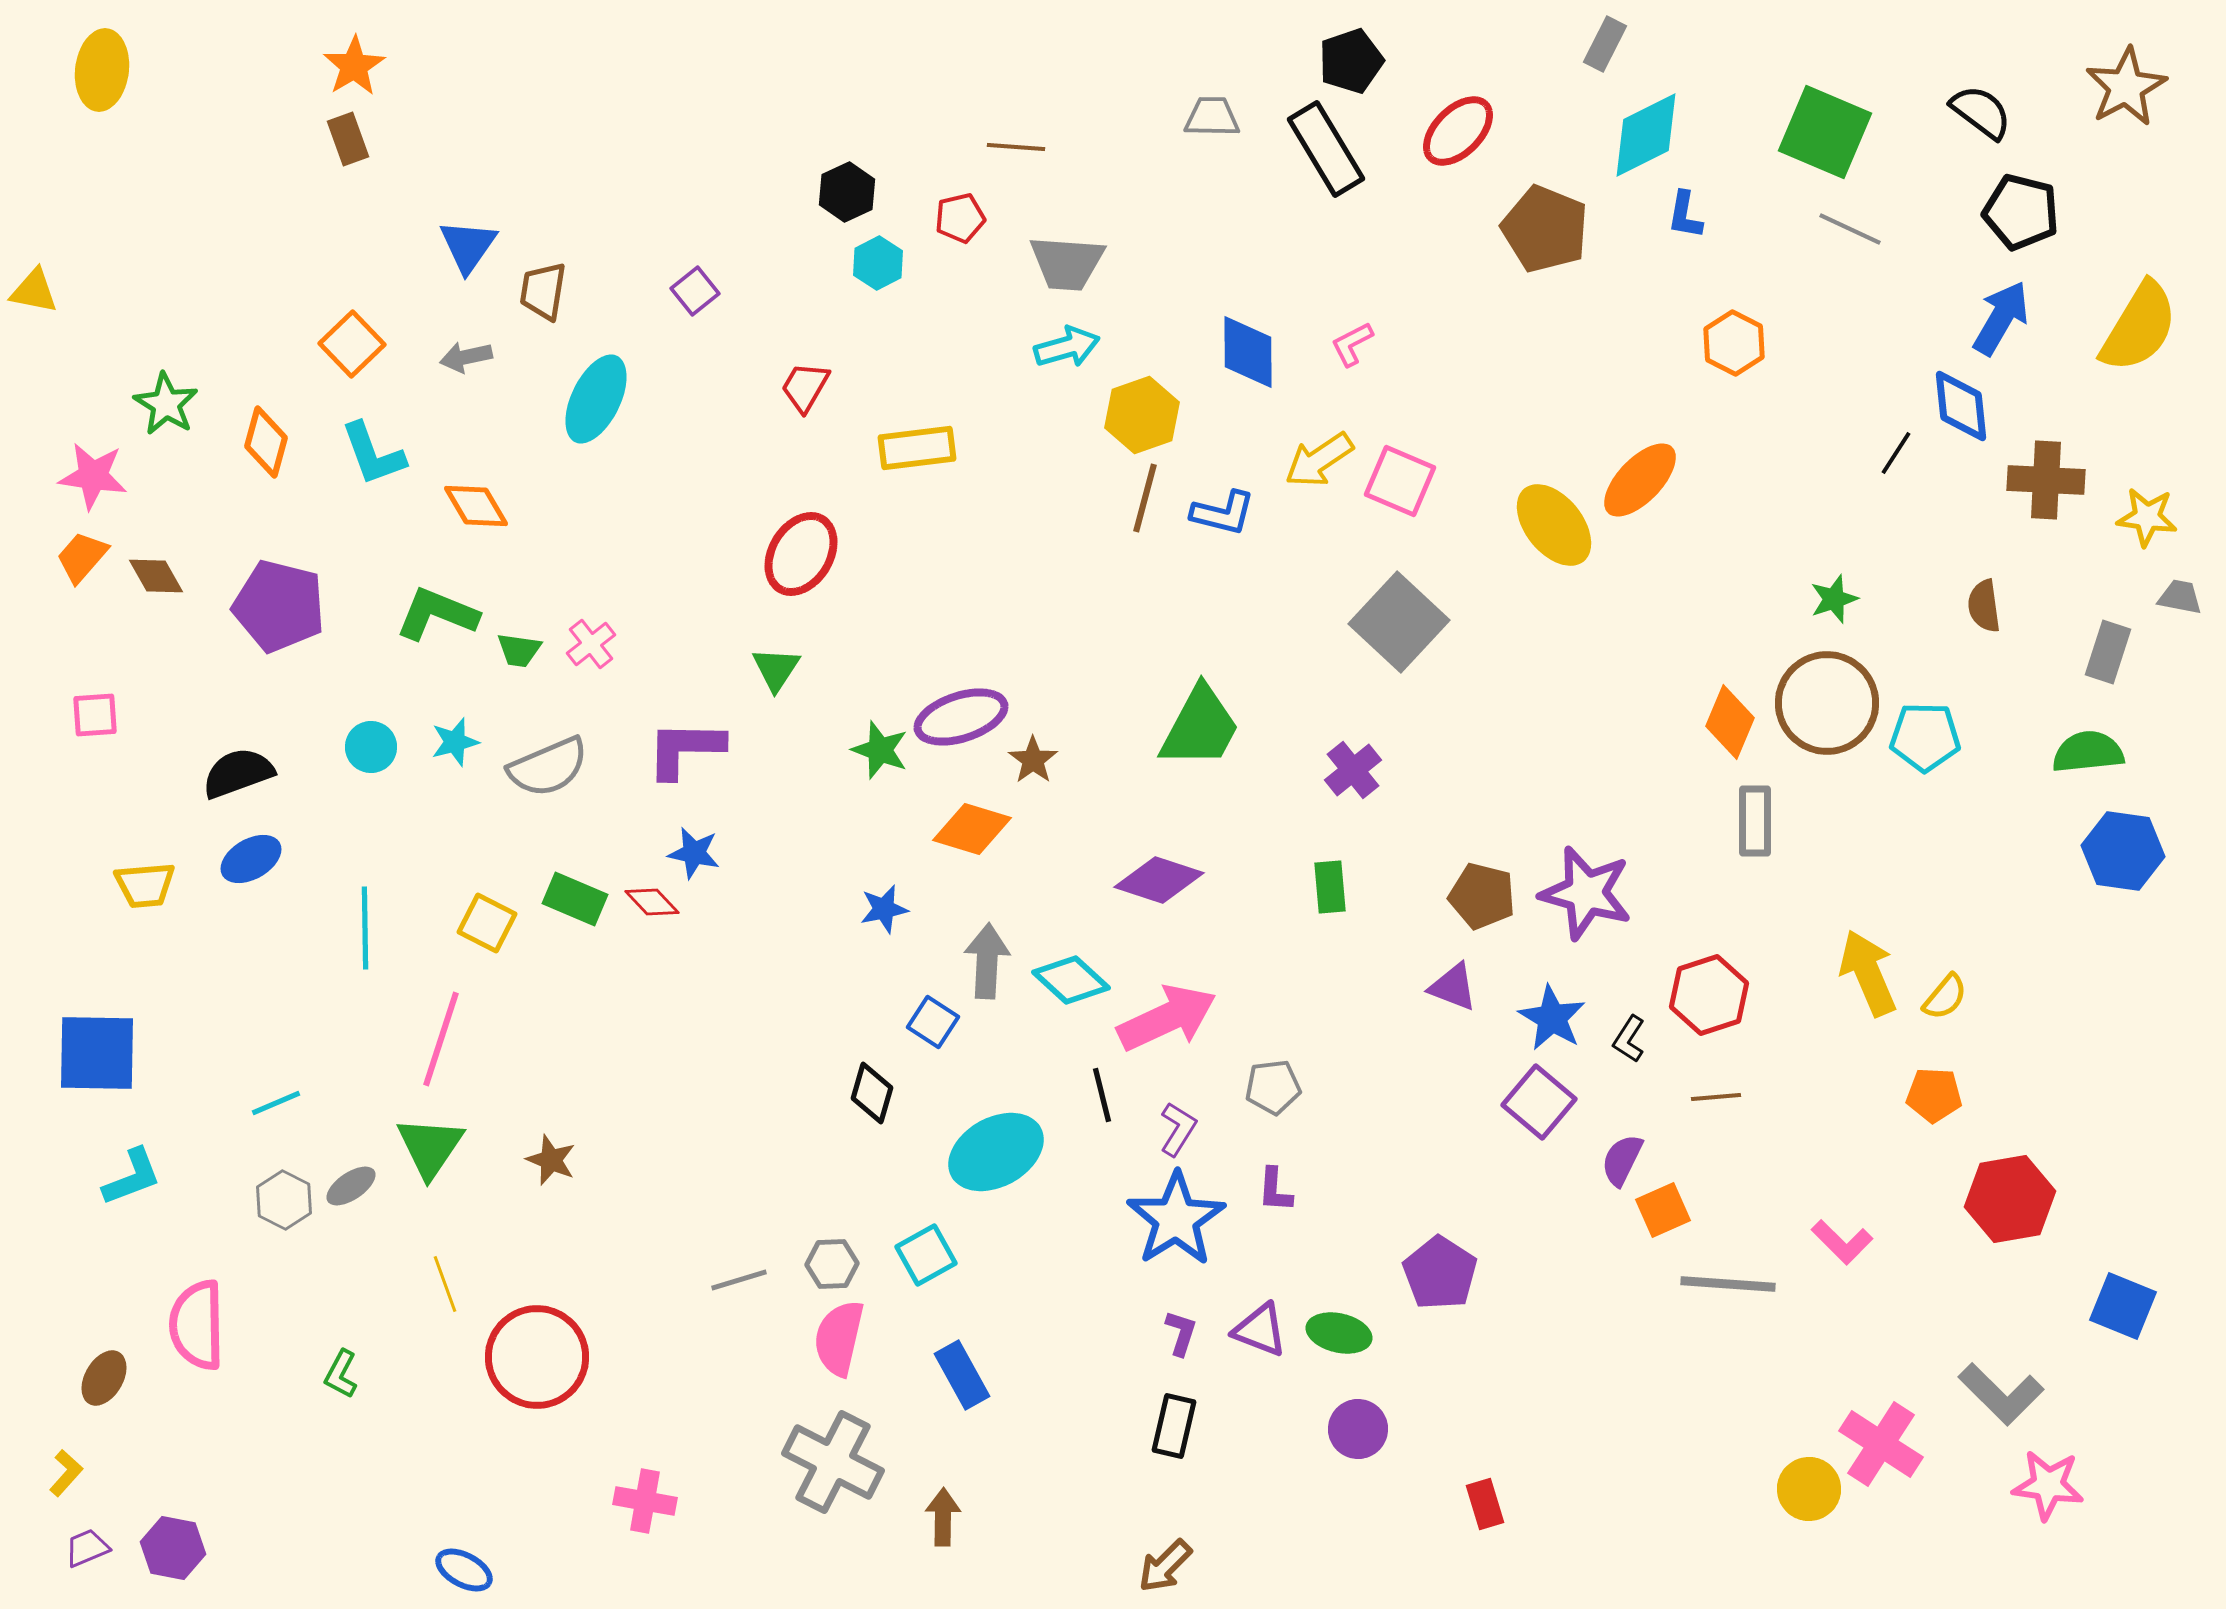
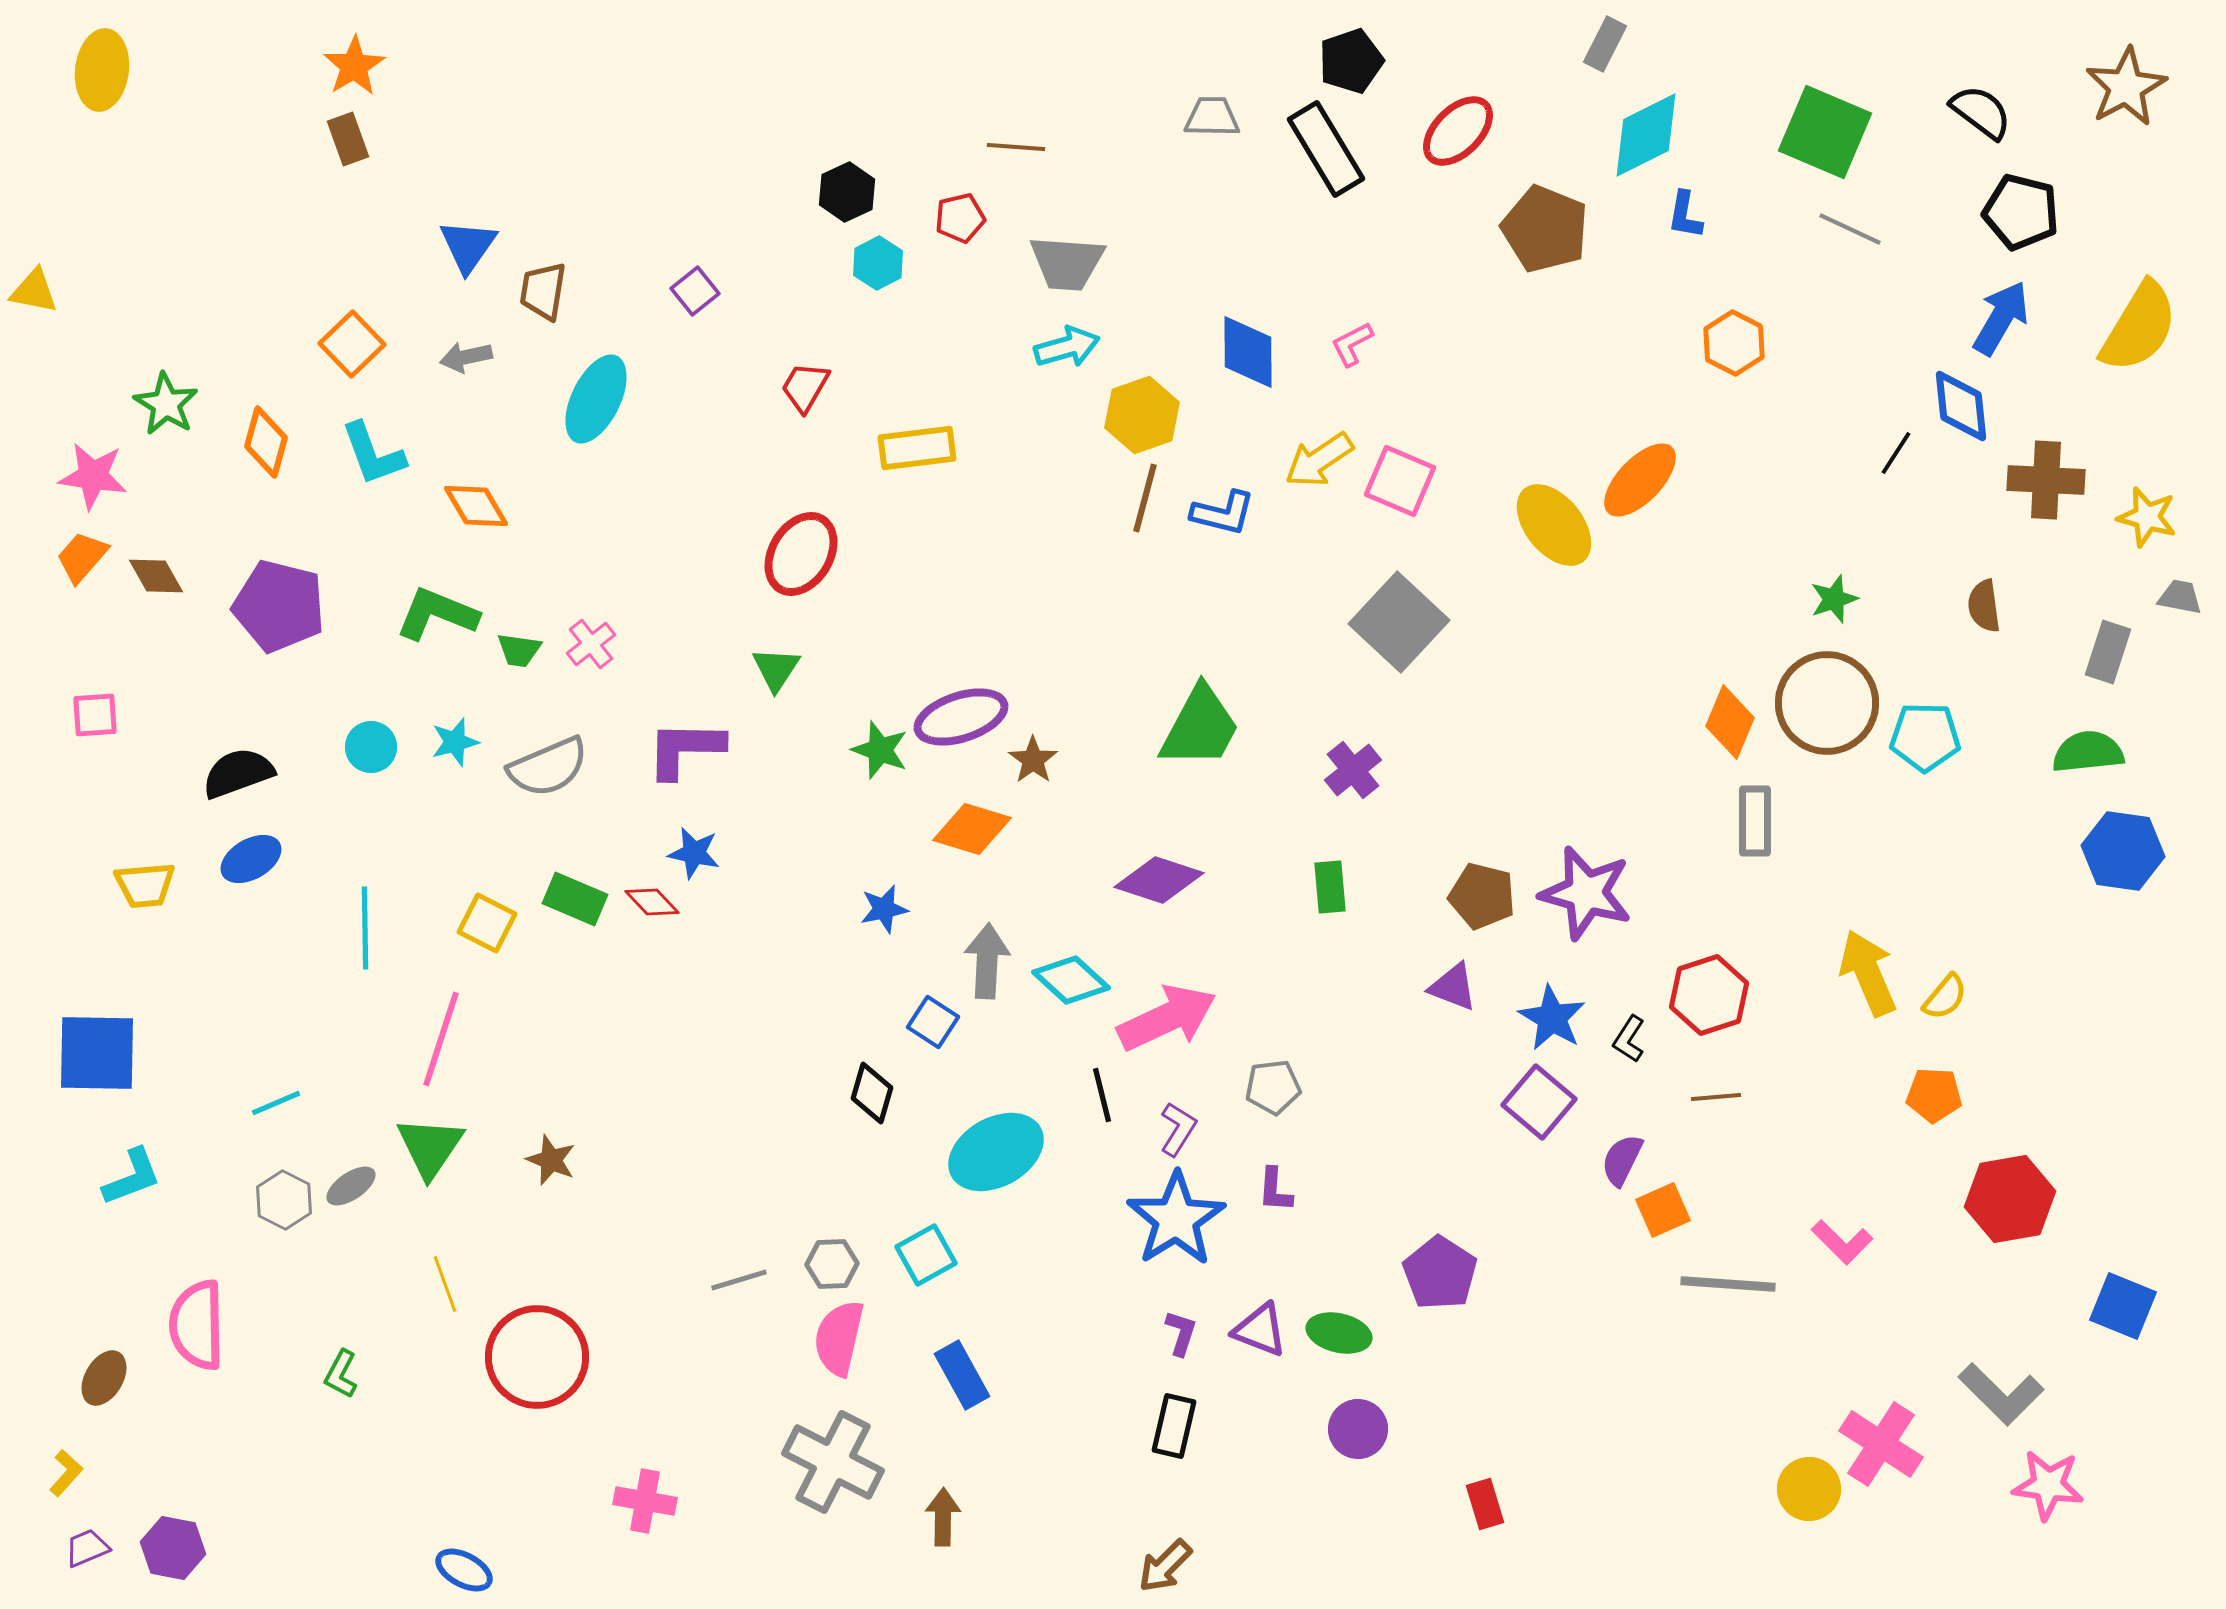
yellow star at (2147, 517): rotated 8 degrees clockwise
